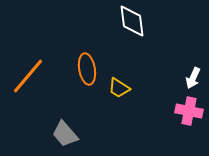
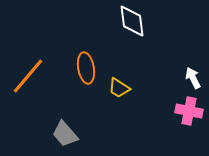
orange ellipse: moved 1 px left, 1 px up
white arrow: rotated 130 degrees clockwise
